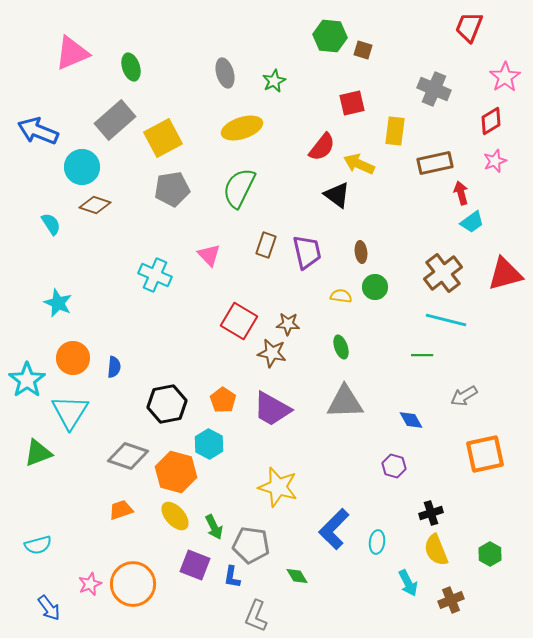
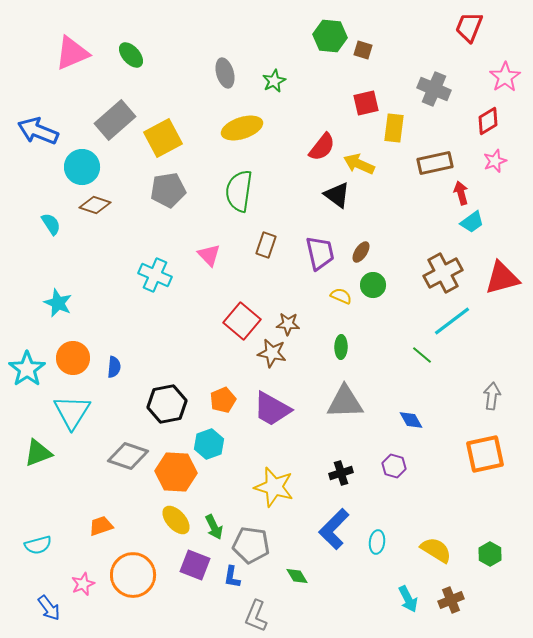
green ellipse at (131, 67): moved 12 px up; rotated 24 degrees counterclockwise
red square at (352, 103): moved 14 px right
red diamond at (491, 121): moved 3 px left
yellow rectangle at (395, 131): moved 1 px left, 3 px up
green semicircle at (239, 188): moved 3 px down; rotated 18 degrees counterclockwise
gray pentagon at (172, 189): moved 4 px left, 1 px down
purple trapezoid at (307, 252): moved 13 px right, 1 px down
brown ellipse at (361, 252): rotated 40 degrees clockwise
brown cross at (443, 273): rotated 9 degrees clockwise
red triangle at (505, 274): moved 3 px left, 4 px down
green circle at (375, 287): moved 2 px left, 2 px up
yellow semicircle at (341, 296): rotated 15 degrees clockwise
cyan line at (446, 320): moved 6 px right, 1 px down; rotated 51 degrees counterclockwise
red square at (239, 321): moved 3 px right; rotated 9 degrees clockwise
green ellipse at (341, 347): rotated 20 degrees clockwise
green line at (422, 355): rotated 40 degrees clockwise
cyan star at (27, 380): moved 11 px up
gray arrow at (464, 396): moved 28 px right; rotated 128 degrees clockwise
orange pentagon at (223, 400): rotated 15 degrees clockwise
cyan triangle at (70, 412): moved 2 px right
cyan hexagon at (209, 444): rotated 12 degrees clockwise
orange hexagon at (176, 472): rotated 12 degrees counterclockwise
yellow star at (278, 487): moved 4 px left
orange trapezoid at (121, 510): moved 20 px left, 16 px down
black cross at (431, 513): moved 90 px left, 40 px up
yellow ellipse at (175, 516): moved 1 px right, 4 px down
yellow semicircle at (436, 550): rotated 144 degrees clockwise
cyan arrow at (408, 583): moved 16 px down
pink star at (90, 584): moved 7 px left
orange circle at (133, 584): moved 9 px up
